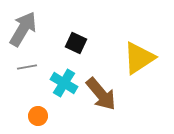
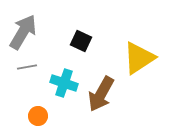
gray arrow: moved 3 px down
black square: moved 5 px right, 2 px up
cyan cross: rotated 12 degrees counterclockwise
brown arrow: rotated 69 degrees clockwise
